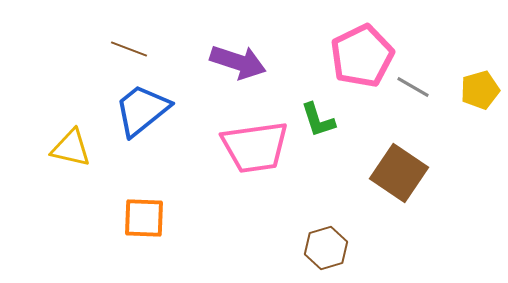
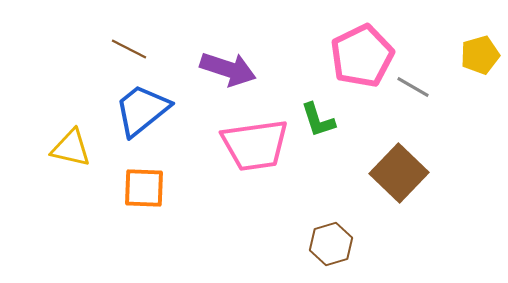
brown line: rotated 6 degrees clockwise
purple arrow: moved 10 px left, 7 px down
yellow pentagon: moved 35 px up
pink trapezoid: moved 2 px up
brown square: rotated 10 degrees clockwise
orange square: moved 30 px up
brown hexagon: moved 5 px right, 4 px up
